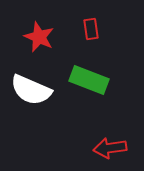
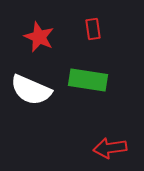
red rectangle: moved 2 px right
green rectangle: moved 1 px left; rotated 12 degrees counterclockwise
